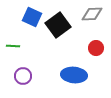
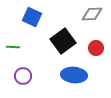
black square: moved 5 px right, 16 px down
green line: moved 1 px down
